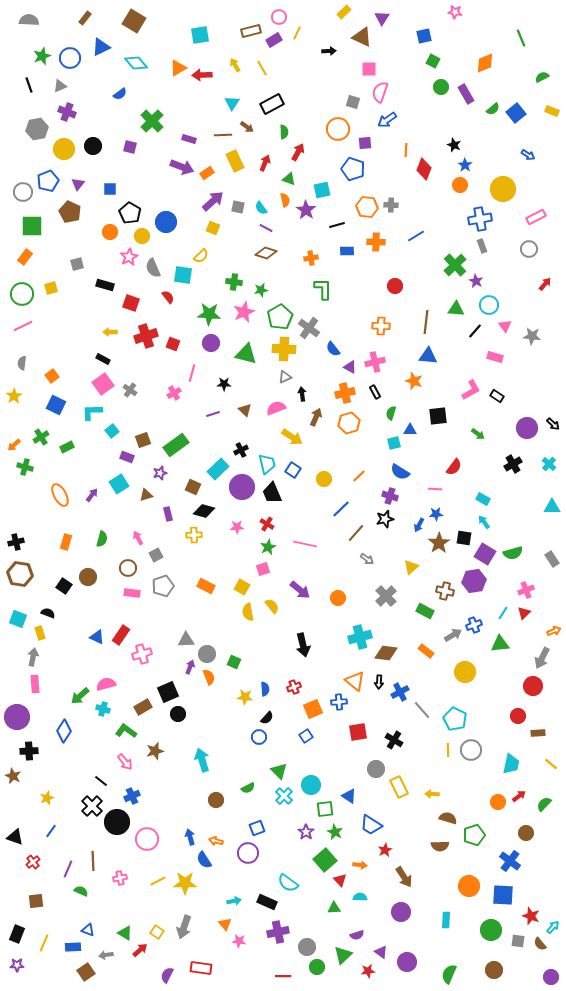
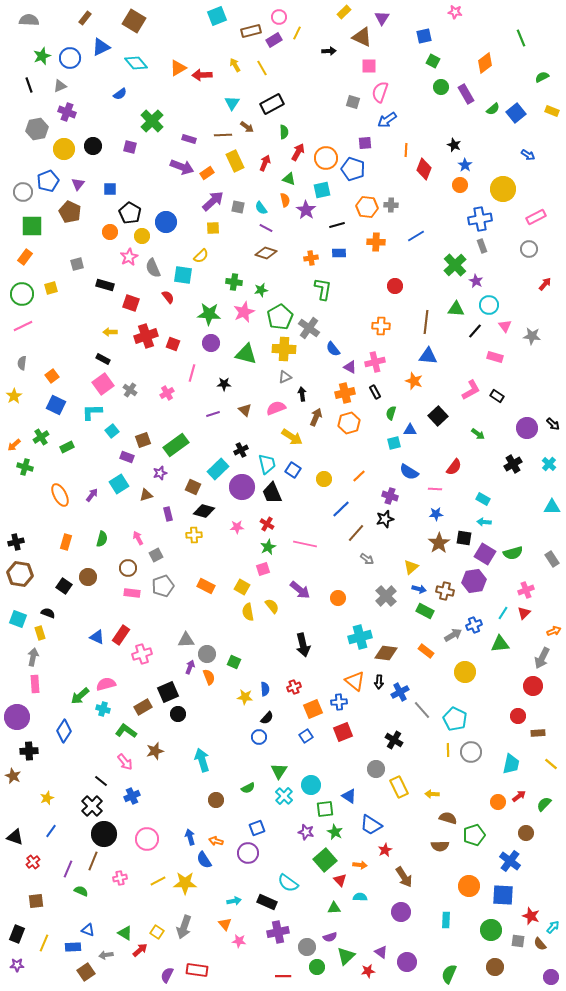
cyan square at (200, 35): moved 17 px right, 19 px up; rotated 12 degrees counterclockwise
orange diamond at (485, 63): rotated 15 degrees counterclockwise
pink square at (369, 69): moved 3 px up
orange circle at (338, 129): moved 12 px left, 29 px down
yellow square at (213, 228): rotated 24 degrees counterclockwise
blue rectangle at (347, 251): moved 8 px left, 2 px down
green L-shape at (323, 289): rotated 10 degrees clockwise
pink cross at (174, 393): moved 7 px left
black square at (438, 416): rotated 36 degrees counterclockwise
blue semicircle at (400, 472): moved 9 px right
cyan arrow at (484, 522): rotated 48 degrees counterclockwise
blue arrow at (419, 525): moved 64 px down; rotated 104 degrees counterclockwise
red square at (358, 732): moved 15 px left; rotated 12 degrees counterclockwise
gray circle at (471, 750): moved 2 px down
green triangle at (279, 771): rotated 18 degrees clockwise
black circle at (117, 822): moved 13 px left, 12 px down
purple star at (306, 832): rotated 21 degrees counterclockwise
brown line at (93, 861): rotated 24 degrees clockwise
purple semicircle at (357, 935): moved 27 px left, 2 px down
green triangle at (343, 955): moved 3 px right, 1 px down
red rectangle at (201, 968): moved 4 px left, 2 px down
brown circle at (494, 970): moved 1 px right, 3 px up
